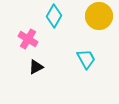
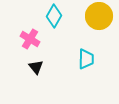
pink cross: moved 2 px right
cyan trapezoid: rotated 30 degrees clockwise
black triangle: rotated 42 degrees counterclockwise
